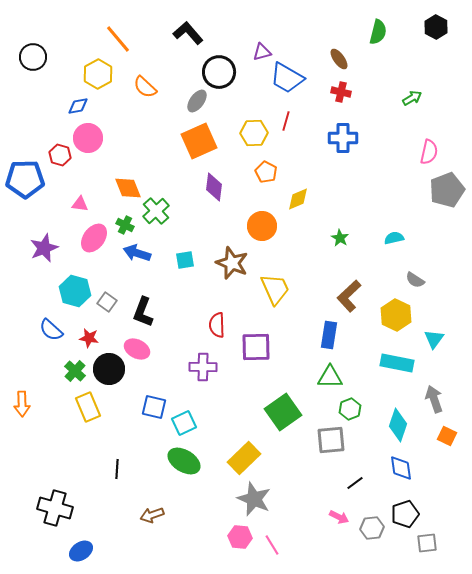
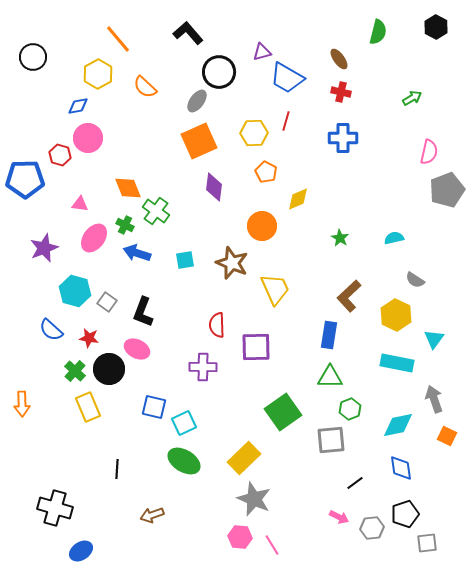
green cross at (156, 211): rotated 12 degrees counterclockwise
cyan diamond at (398, 425): rotated 60 degrees clockwise
